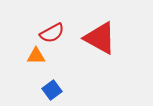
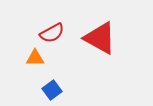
orange triangle: moved 1 px left, 2 px down
